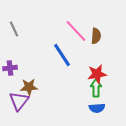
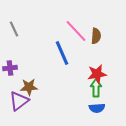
blue line: moved 2 px up; rotated 10 degrees clockwise
purple triangle: rotated 15 degrees clockwise
